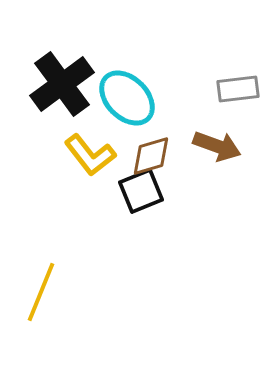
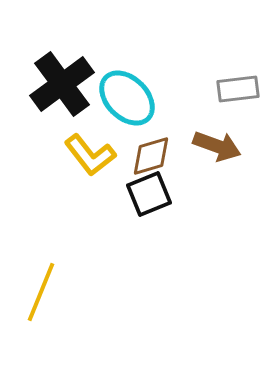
black square: moved 8 px right, 3 px down
